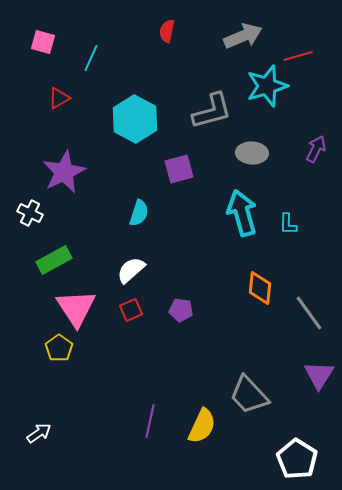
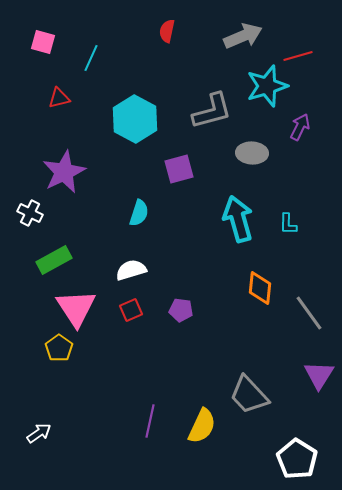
red triangle: rotated 15 degrees clockwise
purple arrow: moved 16 px left, 22 px up
cyan arrow: moved 4 px left, 6 px down
white semicircle: rotated 24 degrees clockwise
